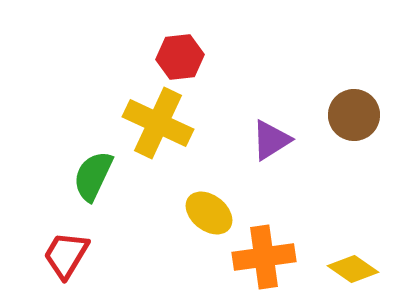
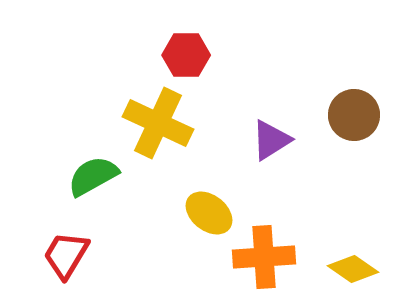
red hexagon: moved 6 px right, 2 px up; rotated 6 degrees clockwise
green semicircle: rotated 36 degrees clockwise
orange cross: rotated 4 degrees clockwise
